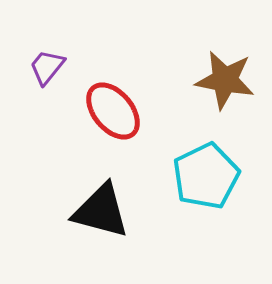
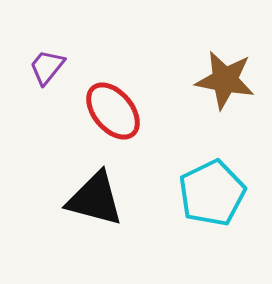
cyan pentagon: moved 6 px right, 17 px down
black triangle: moved 6 px left, 12 px up
